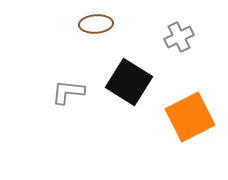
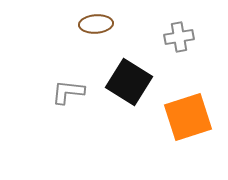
gray cross: rotated 16 degrees clockwise
orange square: moved 2 px left; rotated 9 degrees clockwise
